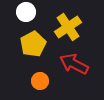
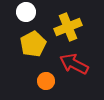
yellow cross: rotated 12 degrees clockwise
orange circle: moved 6 px right
